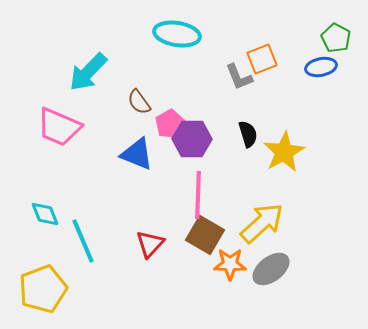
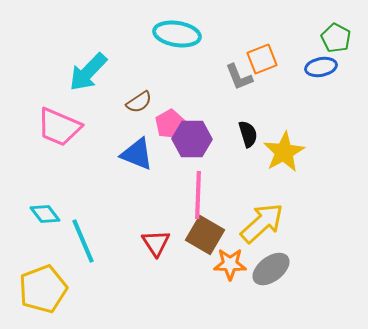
brown semicircle: rotated 88 degrees counterclockwise
cyan diamond: rotated 16 degrees counterclockwise
red triangle: moved 6 px right, 1 px up; rotated 16 degrees counterclockwise
